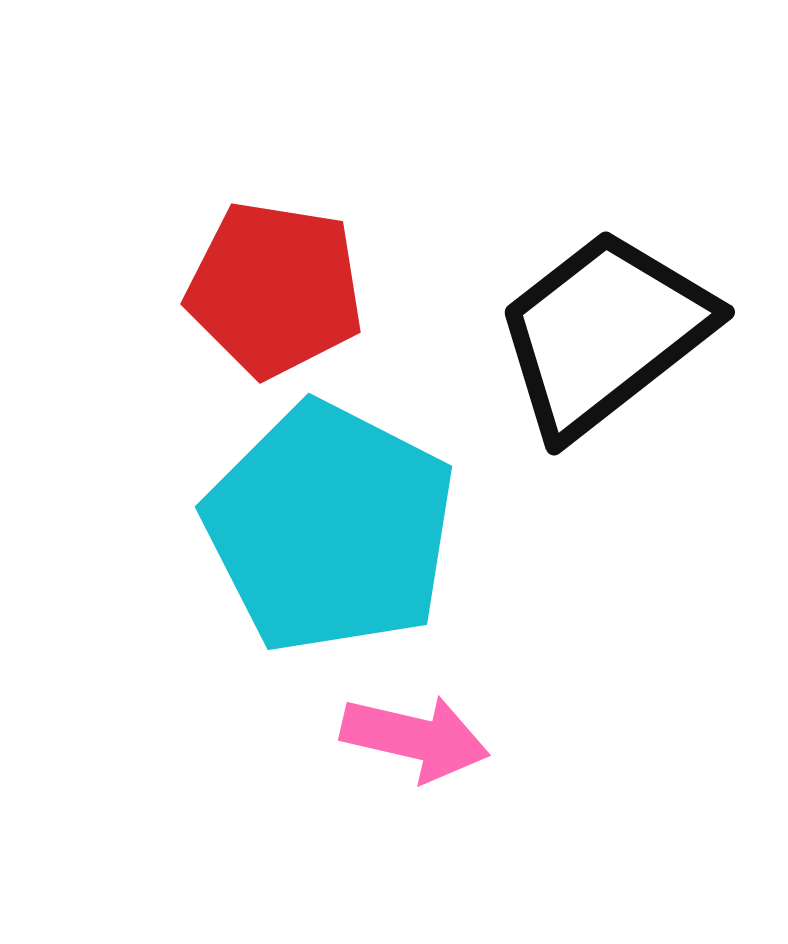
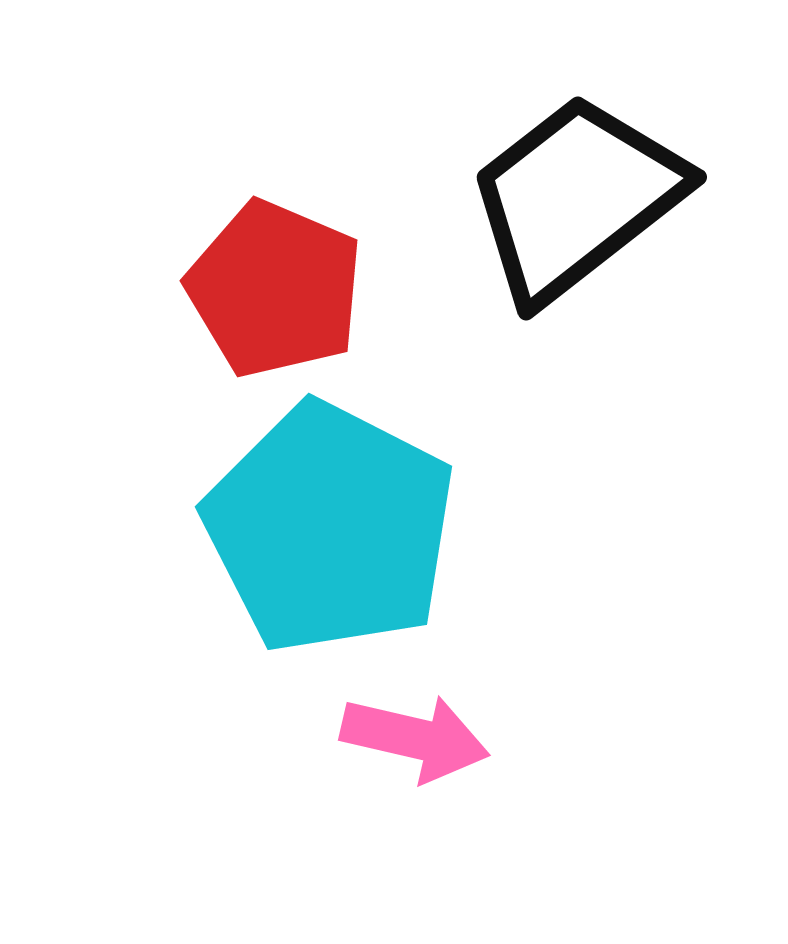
red pentagon: rotated 14 degrees clockwise
black trapezoid: moved 28 px left, 135 px up
